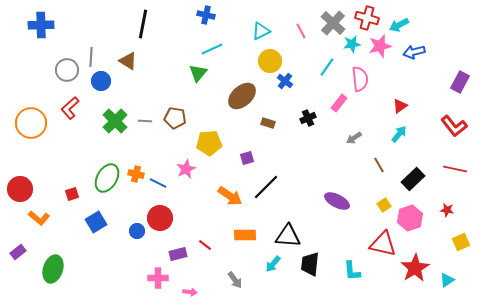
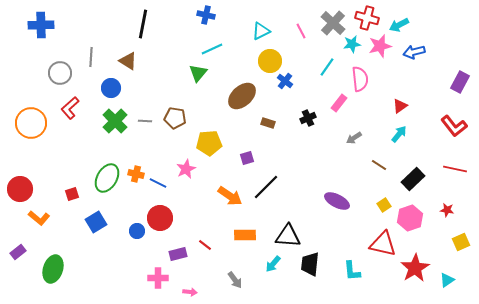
gray circle at (67, 70): moved 7 px left, 3 px down
blue circle at (101, 81): moved 10 px right, 7 px down
brown line at (379, 165): rotated 28 degrees counterclockwise
